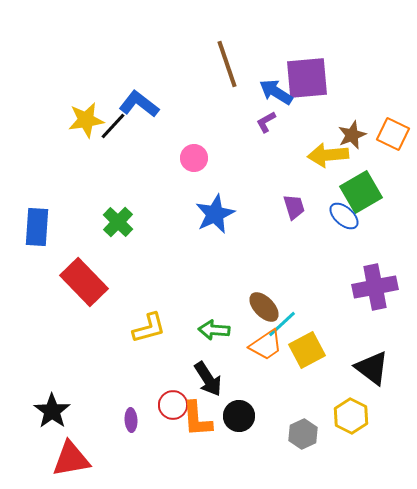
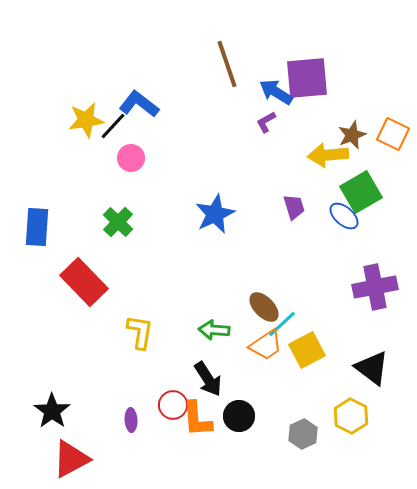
pink circle: moved 63 px left
yellow L-shape: moved 9 px left, 4 px down; rotated 66 degrees counterclockwise
red triangle: rotated 18 degrees counterclockwise
